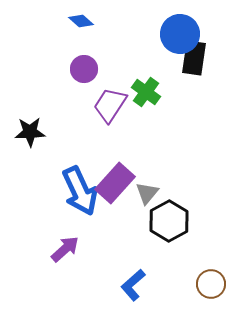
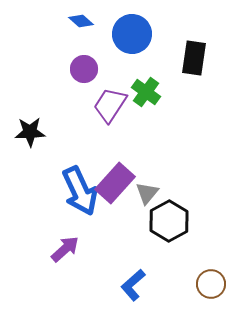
blue circle: moved 48 px left
